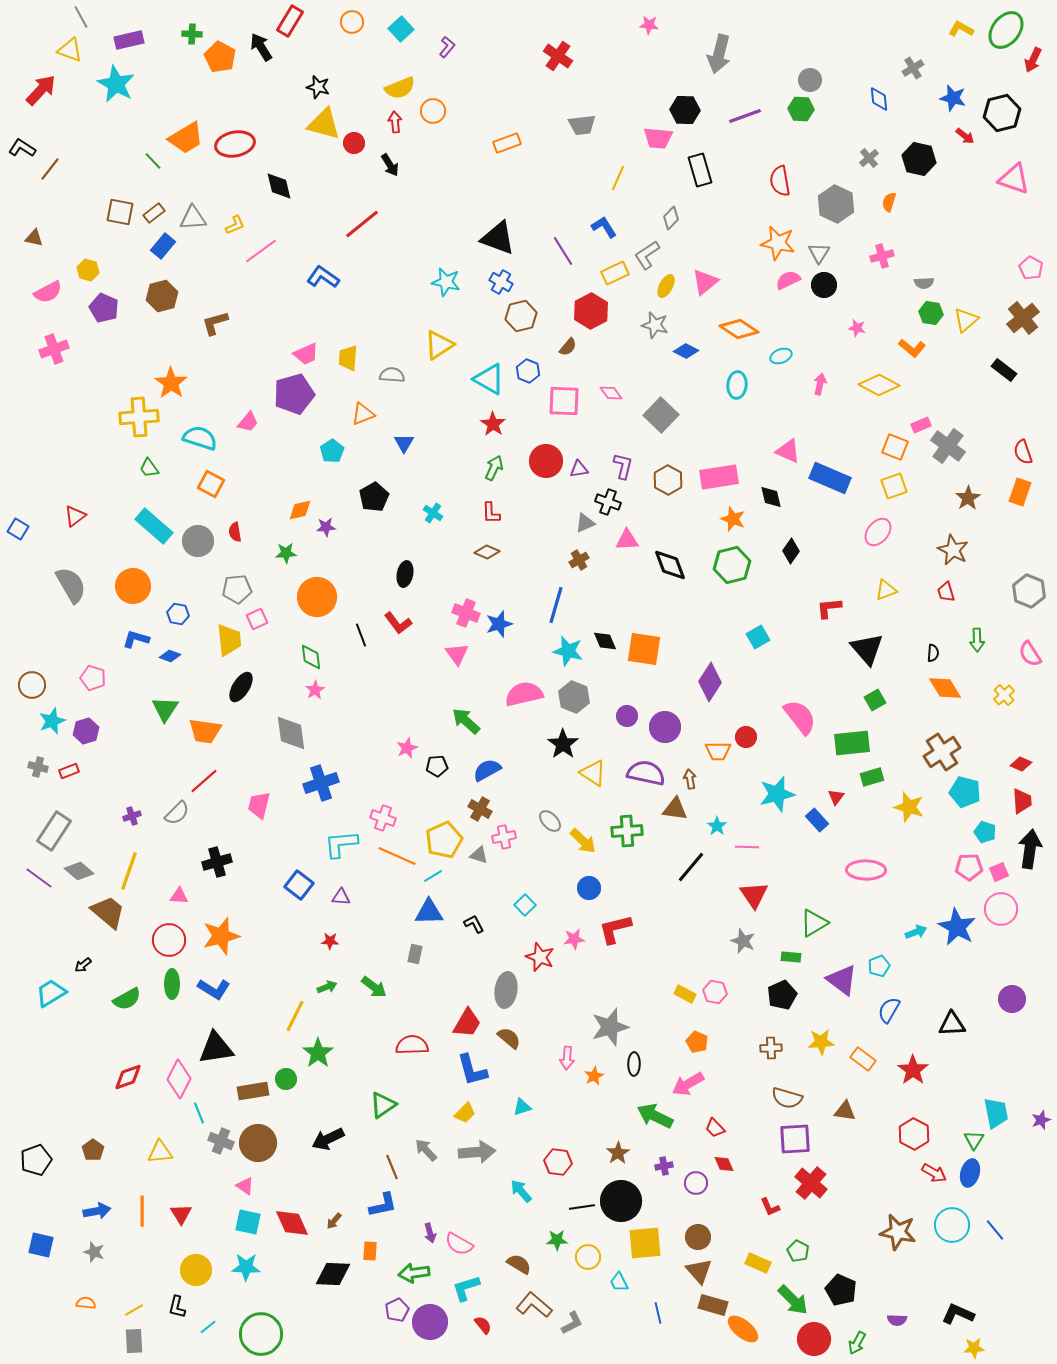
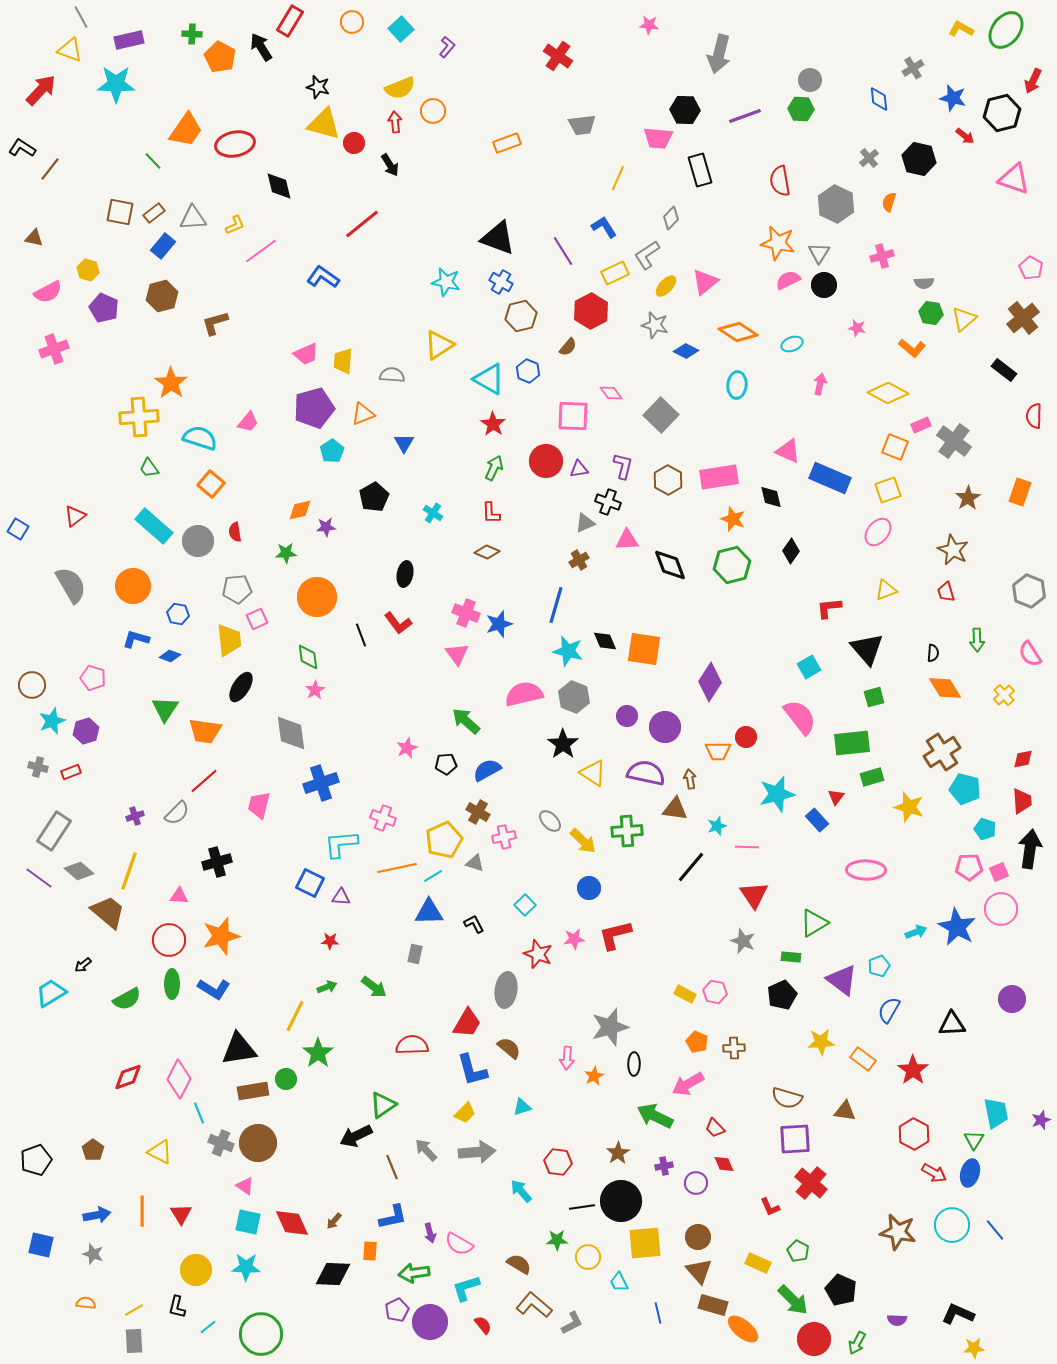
red arrow at (1033, 60): moved 21 px down
cyan star at (116, 84): rotated 27 degrees counterclockwise
orange trapezoid at (186, 138): moved 8 px up; rotated 24 degrees counterclockwise
yellow ellipse at (666, 286): rotated 15 degrees clockwise
yellow triangle at (966, 320): moved 2 px left, 1 px up
orange diamond at (739, 329): moved 1 px left, 3 px down
cyan ellipse at (781, 356): moved 11 px right, 12 px up
yellow trapezoid at (348, 358): moved 5 px left, 3 px down
yellow diamond at (879, 385): moved 9 px right, 8 px down
purple pentagon at (294, 394): moved 20 px right, 14 px down
pink square at (564, 401): moved 9 px right, 15 px down
gray cross at (948, 446): moved 6 px right, 5 px up
red semicircle at (1023, 452): moved 11 px right, 36 px up; rotated 20 degrees clockwise
orange square at (211, 484): rotated 12 degrees clockwise
yellow square at (894, 486): moved 6 px left, 4 px down
cyan square at (758, 637): moved 51 px right, 30 px down
green diamond at (311, 657): moved 3 px left
green square at (875, 700): moved 1 px left, 3 px up; rotated 15 degrees clockwise
red diamond at (1021, 764): moved 2 px right, 5 px up; rotated 35 degrees counterclockwise
black pentagon at (437, 766): moved 9 px right, 2 px up
red rectangle at (69, 771): moved 2 px right, 1 px down
cyan pentagon at (965, 792): moved 3 px up
brown cross at (480, 809): moved 2 px left, 3 px down
purple cross at (132, 816): moved 3 px right
cyan star at (717, 826): rotated 18 degrees clockwise
cyan pentagon at (985, 832): moved 3 px up
gray triangle at (479, 855): moved 4 px left, 8 px down
orange line at (397, 856): moved 12 px down; rotated 36 degrees counterclockwise
blue square at (299, 885): moved 11 px right, 2 px up; rotated 12 degrees counterclockwise
red L-shape at (615, 929): moved 6 px down
red star at (540, 957): moved 2 px left, 3 px up
brown semicircle at (509, 1038): moved 10 px down
black triangle at (216, 1048): moved 23 px right, 1 px down
brown cross at (771, 1048): moved 37 px left
black arrow at (328, 1139): moved 28 px right, 3 px up
gray cross at (221, 1141): moved 2 px down
yellow triangle at (160, 1152): rotated 32 degrees clockwise
blue L-shape at (383, 1205): moved 10 px right, 12 px down
blue arrow at (97, 1211): moved 4 px down
gray star at (94, 1252): moved 1 px left, 2 px down
